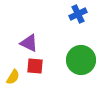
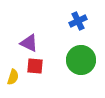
blue cross: moved 7 px down
yellow semicircle: rotated 14 degrees counterclockwise
